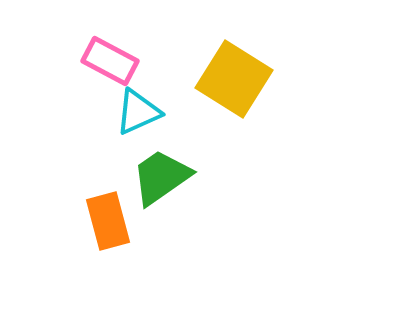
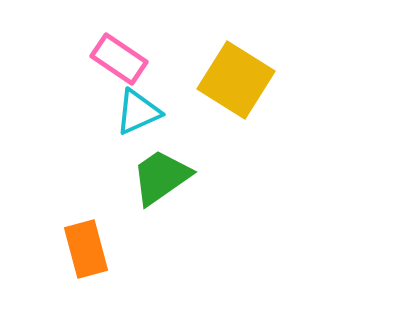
pink rectangle: moved 9 px right, 2 px up; rotated 6 degrees clockwise
yellow square: moved 2 px right, 1 px down
orange rectangle: moved 22 px left, 28 px down
